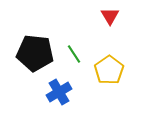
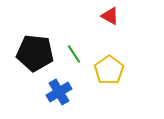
red triangle: rotated 30 degrees counterclockwise
